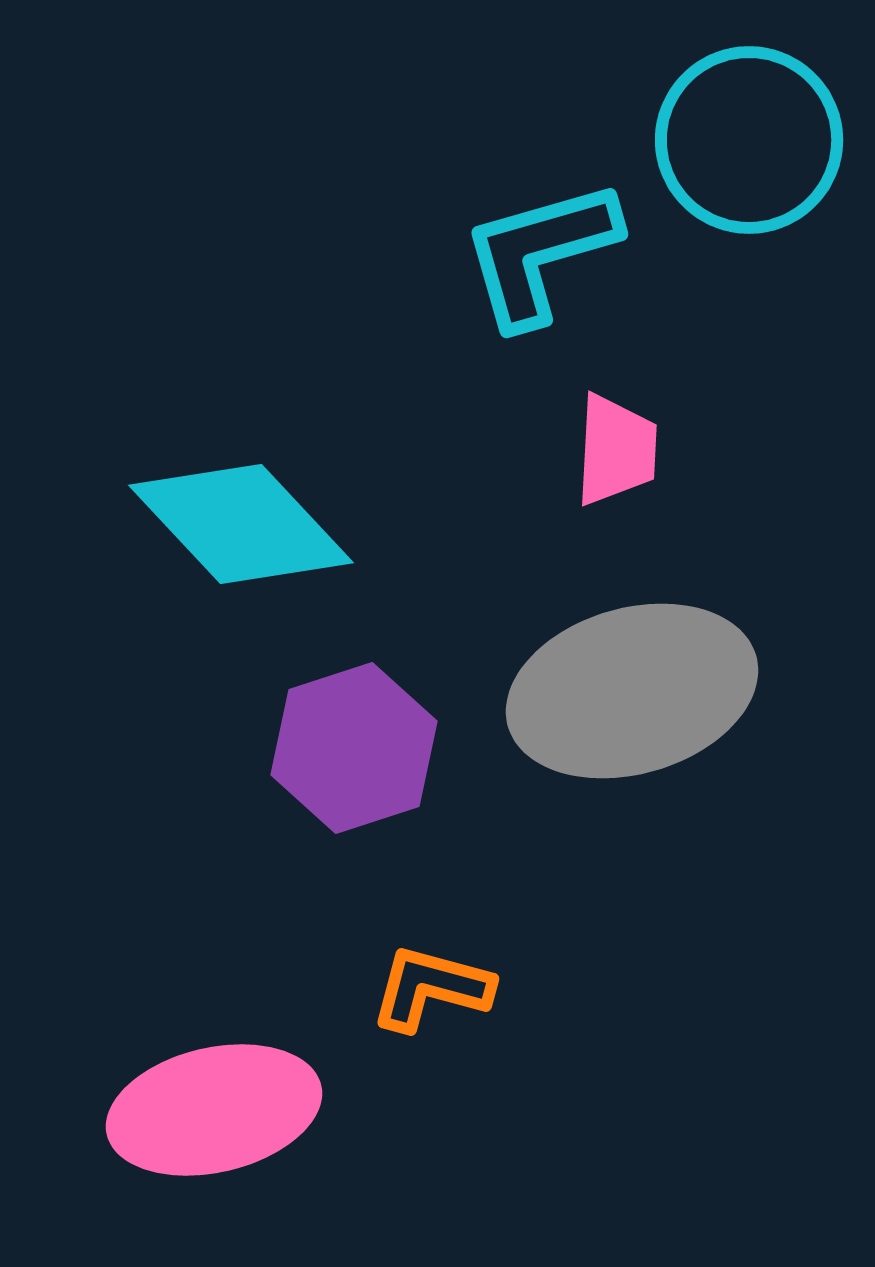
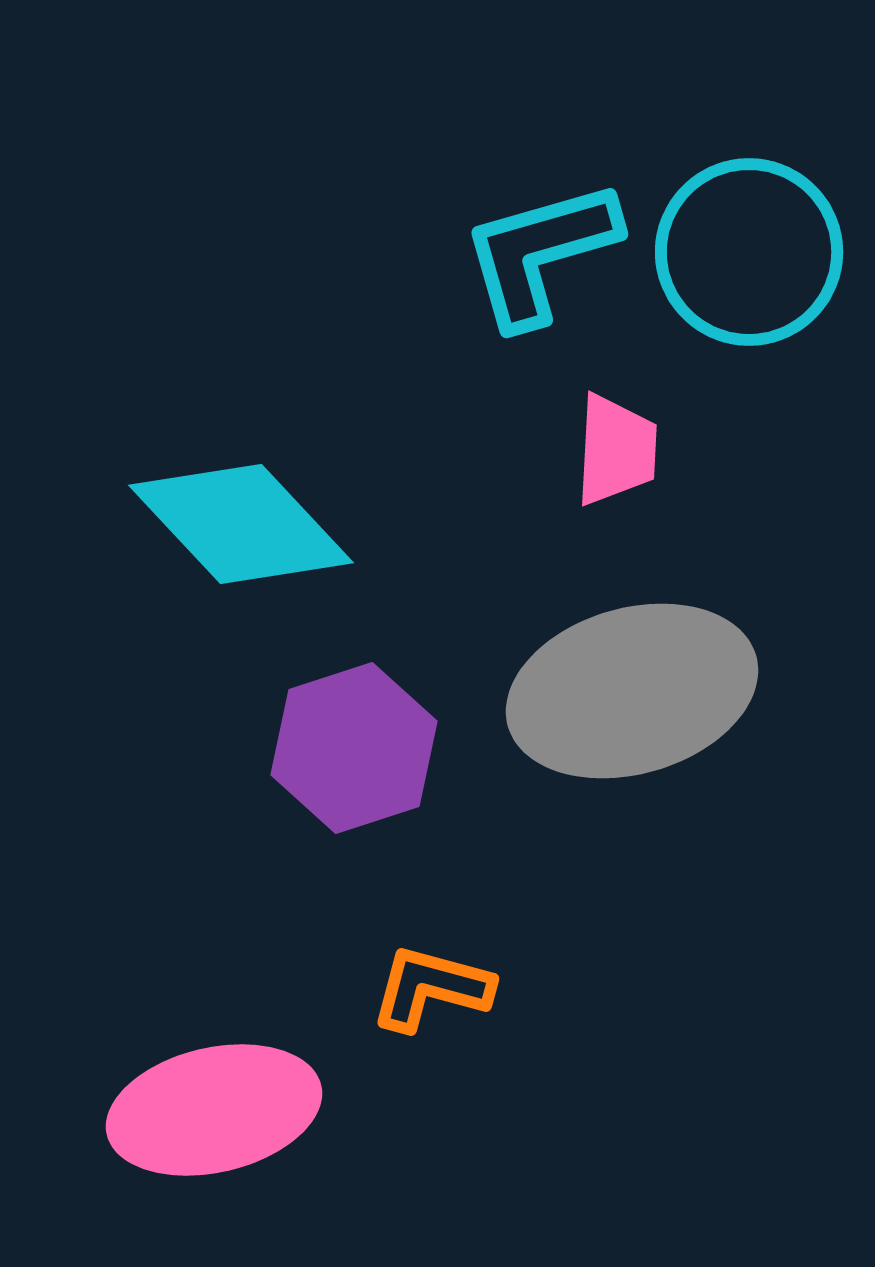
cyan circle: moved 112 px down
